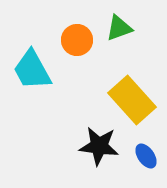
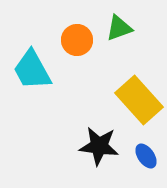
yellow rectangle: moved 7 px right
